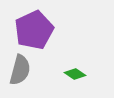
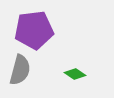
purple pentagon: rotated 18 degrees clockwise
